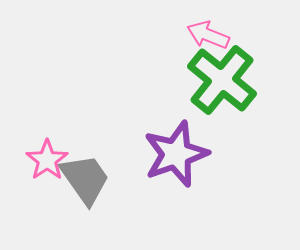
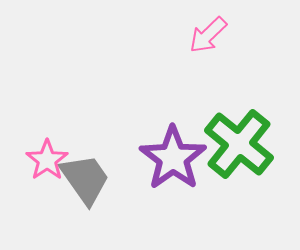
pink arrow: rotated 66 degrees counterclockwise
green cross: moved 17 px right, 64 px down
purple star: moved 3 px left, 4 px down; rotated 16 degrees counterclockwise
